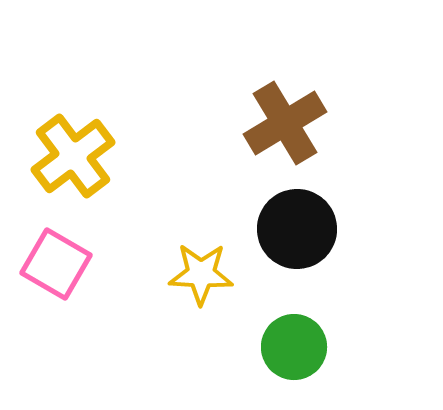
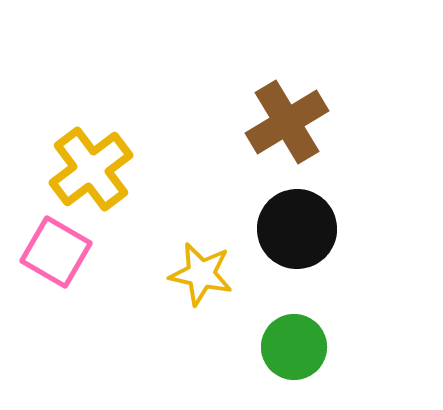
brown cross: moved 2 px right, 1 px up
yellow cross: moved 18 px right, 13 px down
pink square: moved 12 px up
yellow star: rotated 10 degrees clockwise
